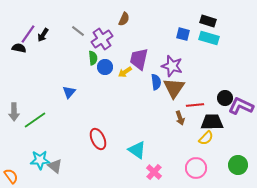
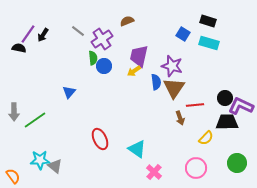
brown semicircle: moved 3 px right, 2 px down; rotated 136 degrees counterclockwise
blue square: rotated 16 degrees clockwise
cyan rectangle: moved 5 px down
purple trapezoid: moved 3 px up
blue circle: moved 1 px left, 1 px up
yellow arrow: moved 9 px right, 1 px up
black trapezoid: moved 15 px right
red ellipse: moved 2 px right
cyan triangle: moved 1 px up
green circle: moved 1 px left, 2 px up
orange semicircle: moved 2 px right
